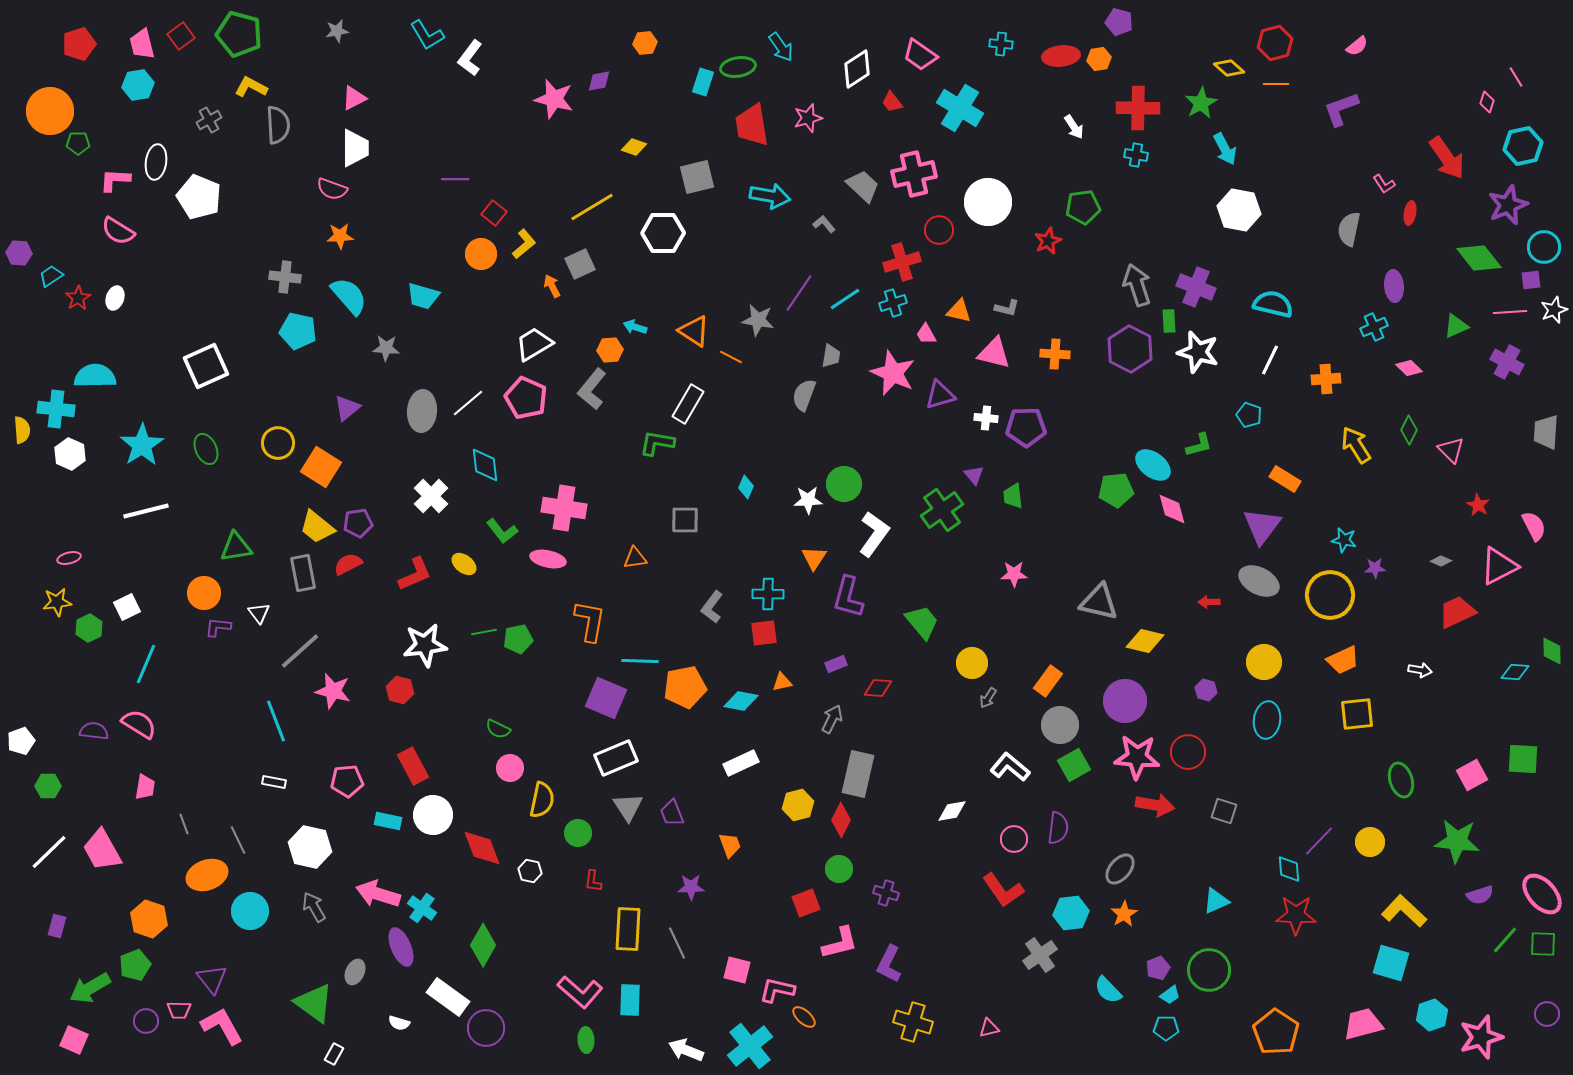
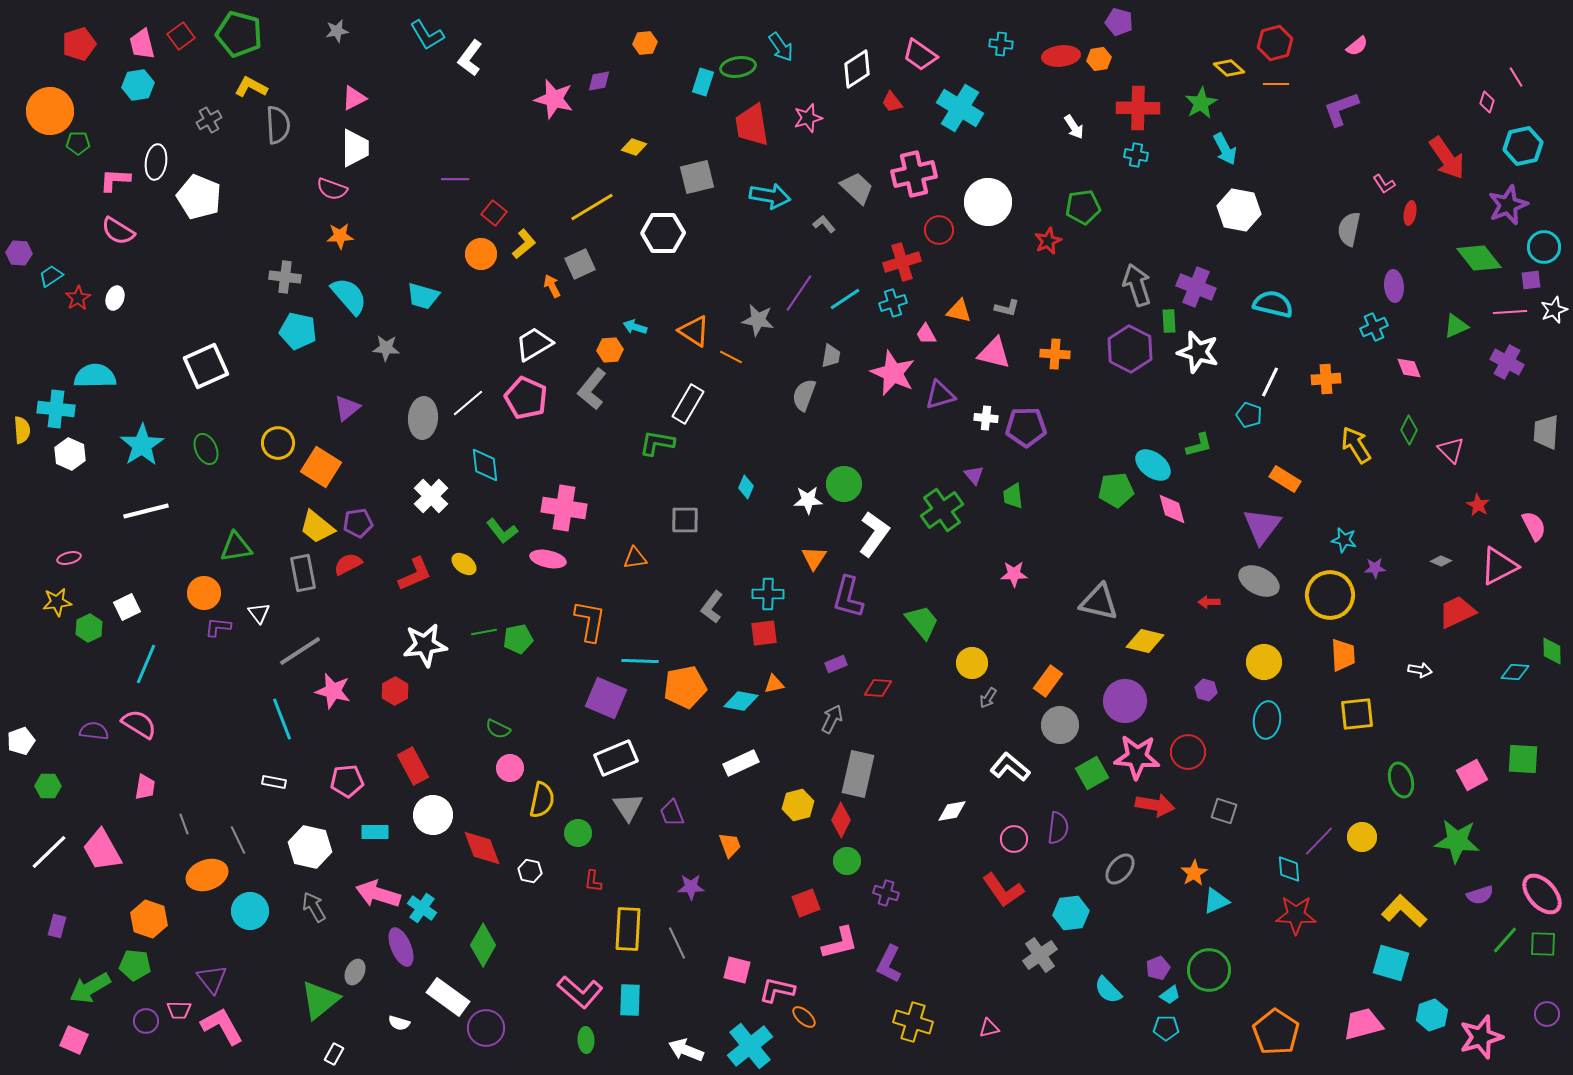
gray trapezoid at (863, 186): moved 6 px left, 2 px down
white line at (1270, 360): moved 22 px down
pink diamond at (1409, 368): rotated 24 degrees clockwise
gray ellipse at (422, 411): moved 1 px right, 7 px down
gray line at (300, 651): rotated 9 degrees clockwise
orange trapezoid at (1343, 660): moved 5 px up; rotated 68 degrees counterclockwise
orange triangle at (782, 682): moved 8 px left, 2 px down
red hexagon at (400, 690): moved 5 px left, 1 px down; rotated 16 degrees clockwise
cyan line at (276, 721): moved 6 px right, 2 px up
green square at (1074, 765): moved 18 px right, 8 px down
cyan rectangle at (388, 821): moved 13 px left, 11 px down; rotated 12 degrees counterclockwise
yellow circle at (1370, 842): moved 8 px left, 5 px up
green circle at (839, 869): moved 8 px right, 8 px up
orange star at (1124, 914): moved 70 px right, 41 px up
green pentagon at (135, 965): rotated 28 degrees clockwise
green triangle at (314, 1003): moved 6 px right, 3 px up; rotated 45 degrees clockwise
